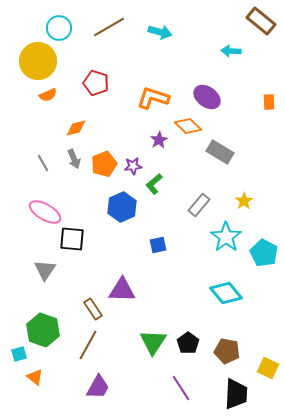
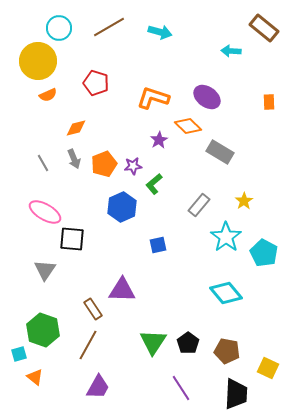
brown rectangle at (261, 21): moved 3 px right, 7 px down
